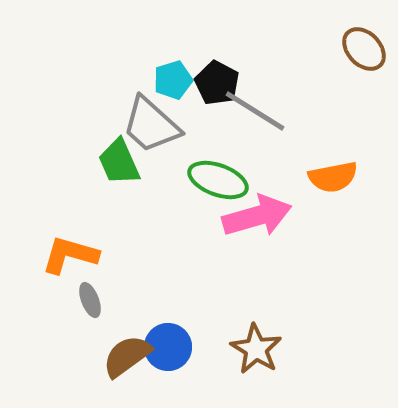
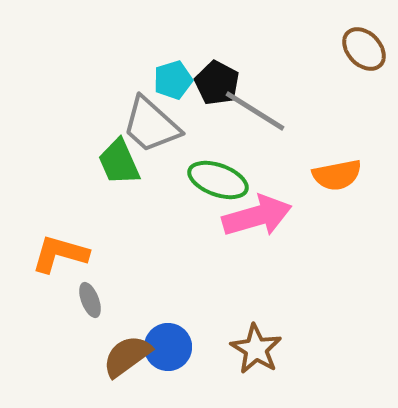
orange semicircle: moved 4 px right, 2 px up
orange L-shape: moved 10 px left, 1 px up
